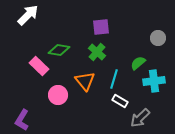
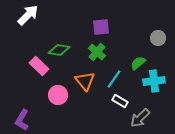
cyan line: rotated 18 degrees clockwise
